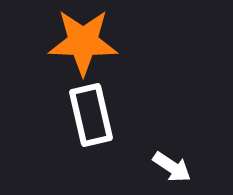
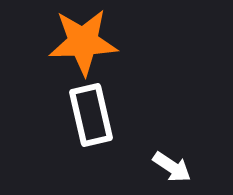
orange star: rotated 4 degrees counterclockwise
